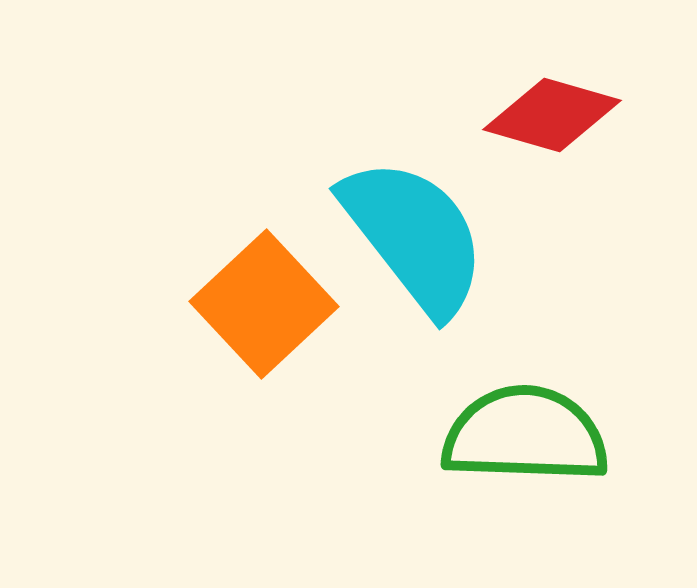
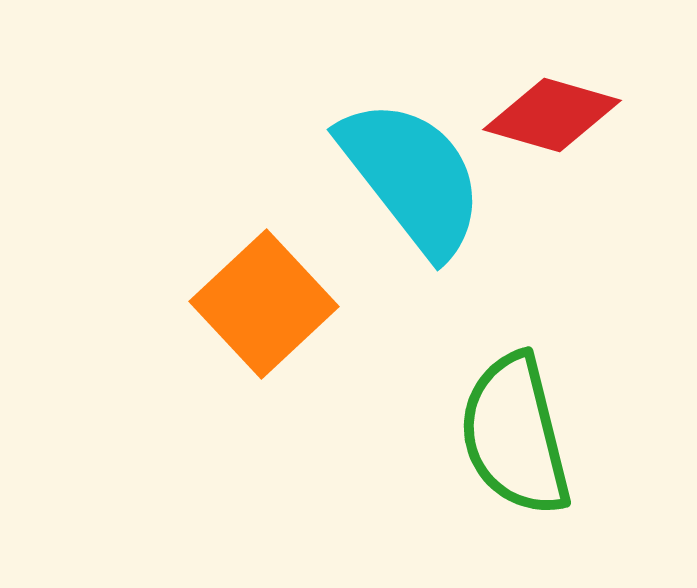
cyan semicircle: moved 2 px left, 59 px up
green semicircle: moved 10 px left; rotated 106 degrees counterclockwise
